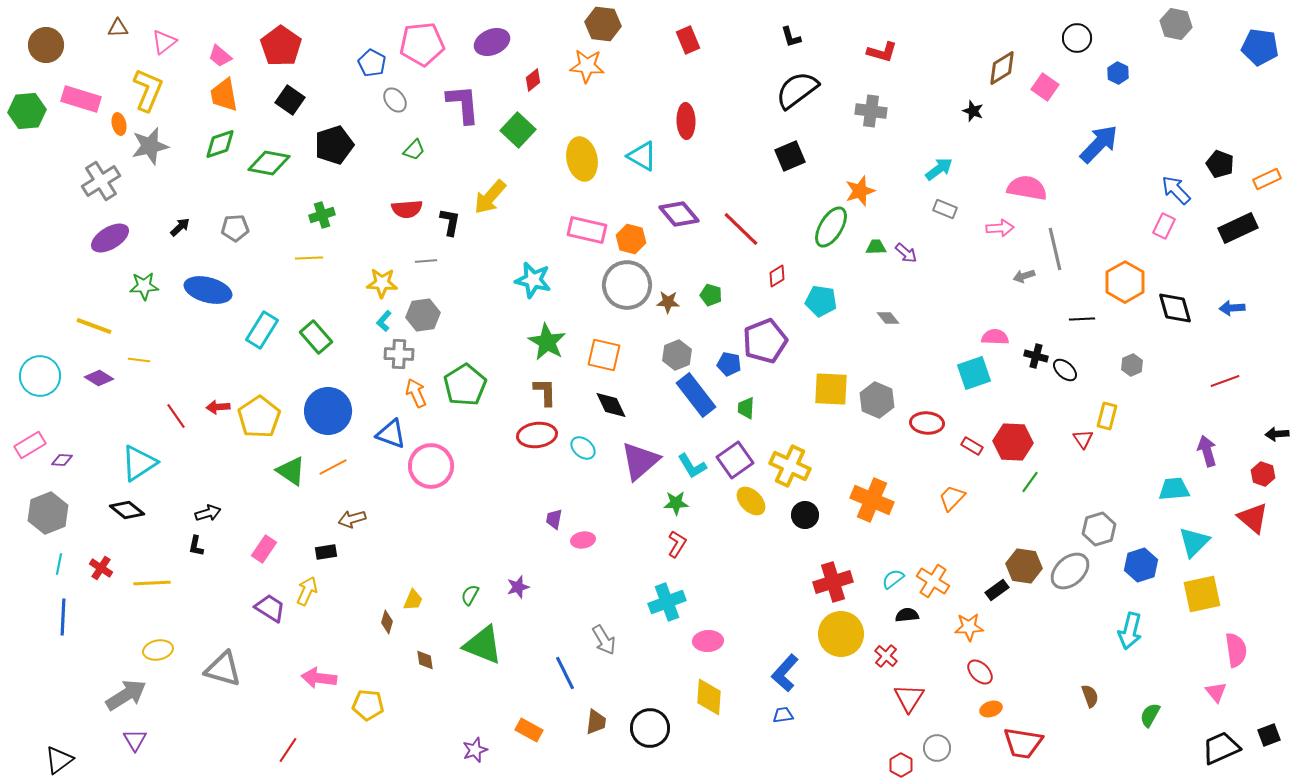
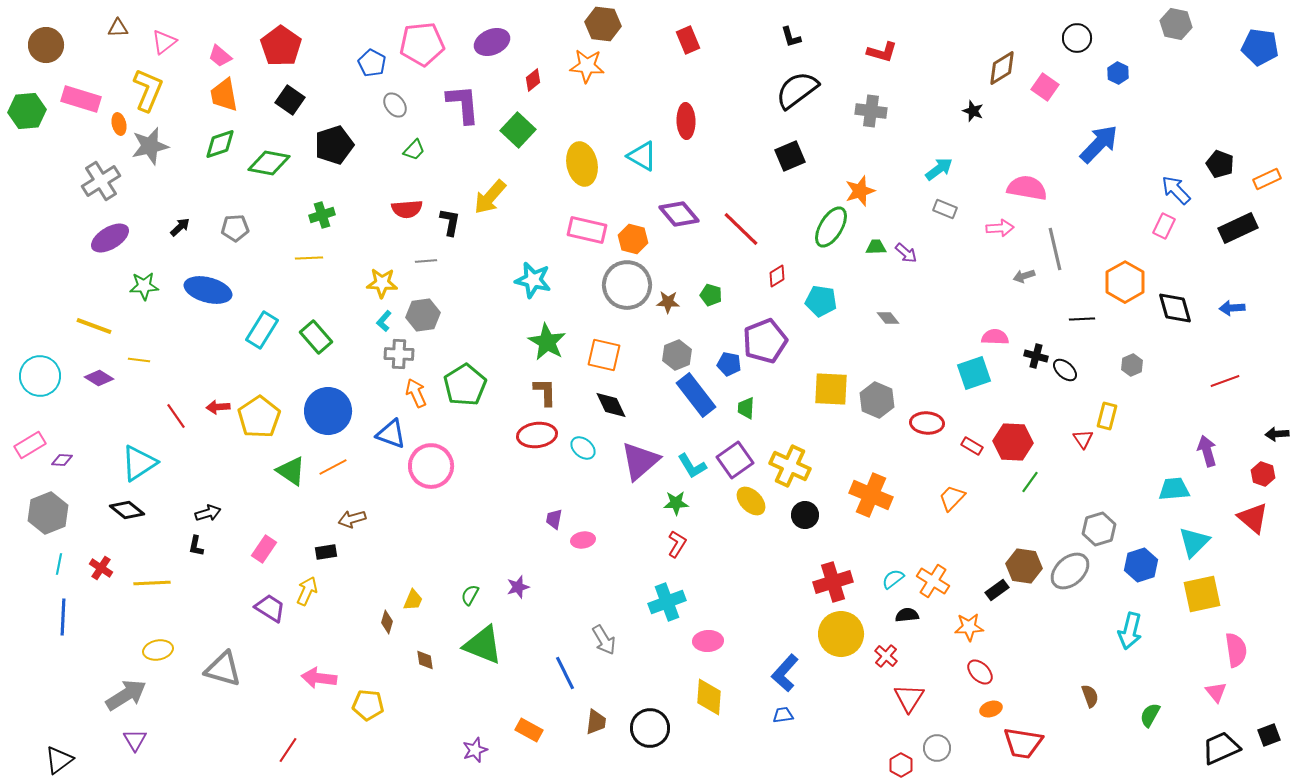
gray ellipse at (395, 100): moved 5 px down
yellow ellipse at (582, 159): moved 5 px down
orange hexagon at (631, 239): moved 2 px right
orange cross at (872, 500): moved 1 px left, 5 px up
